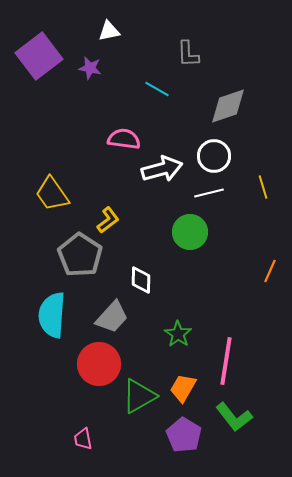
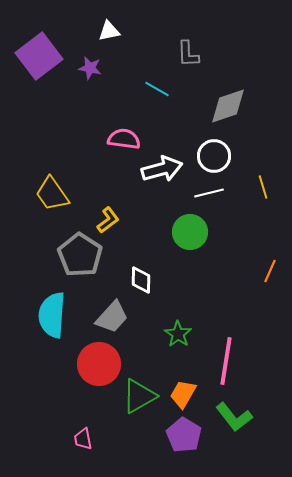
orange trapezoid: moved 6 px down
